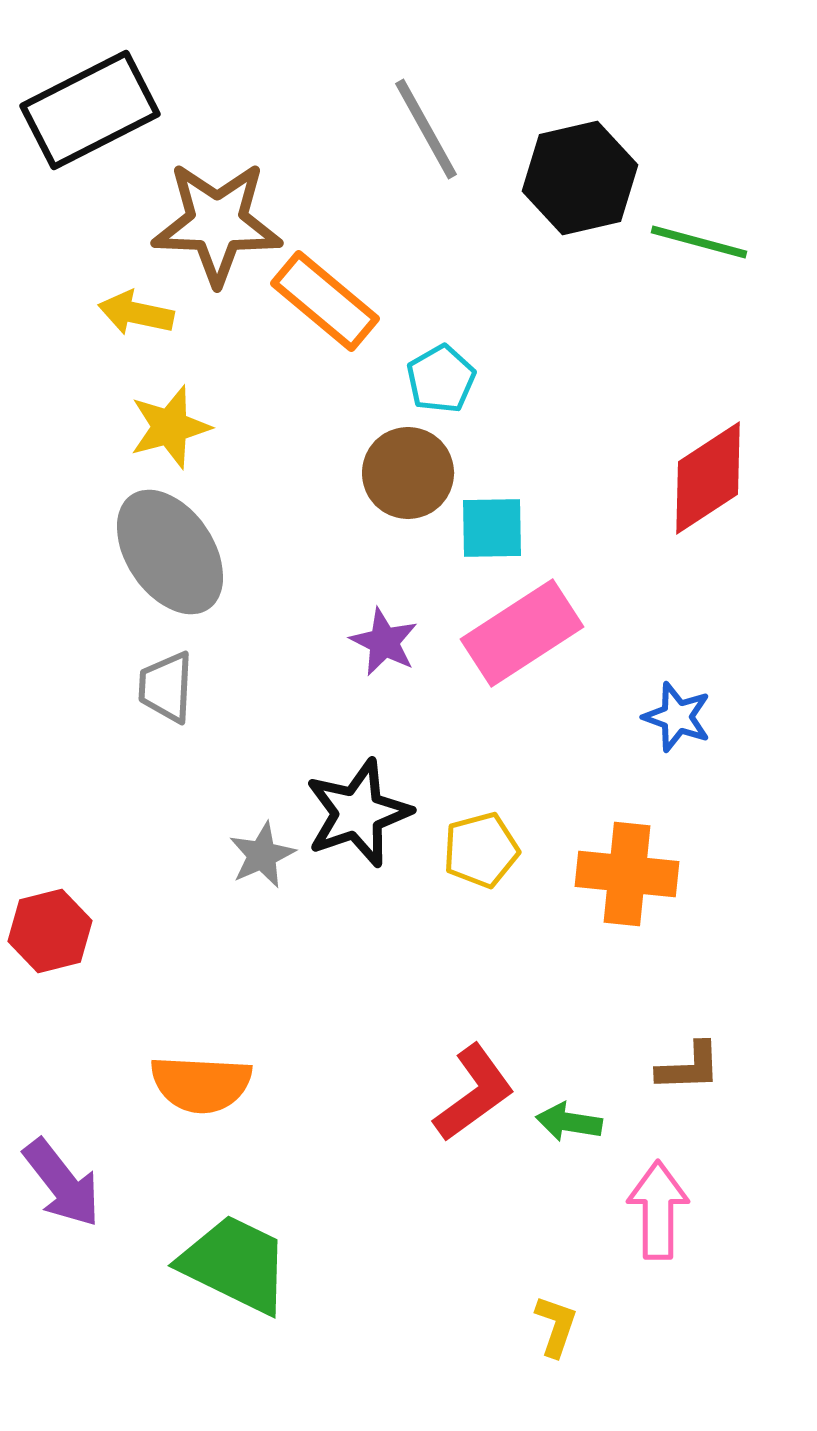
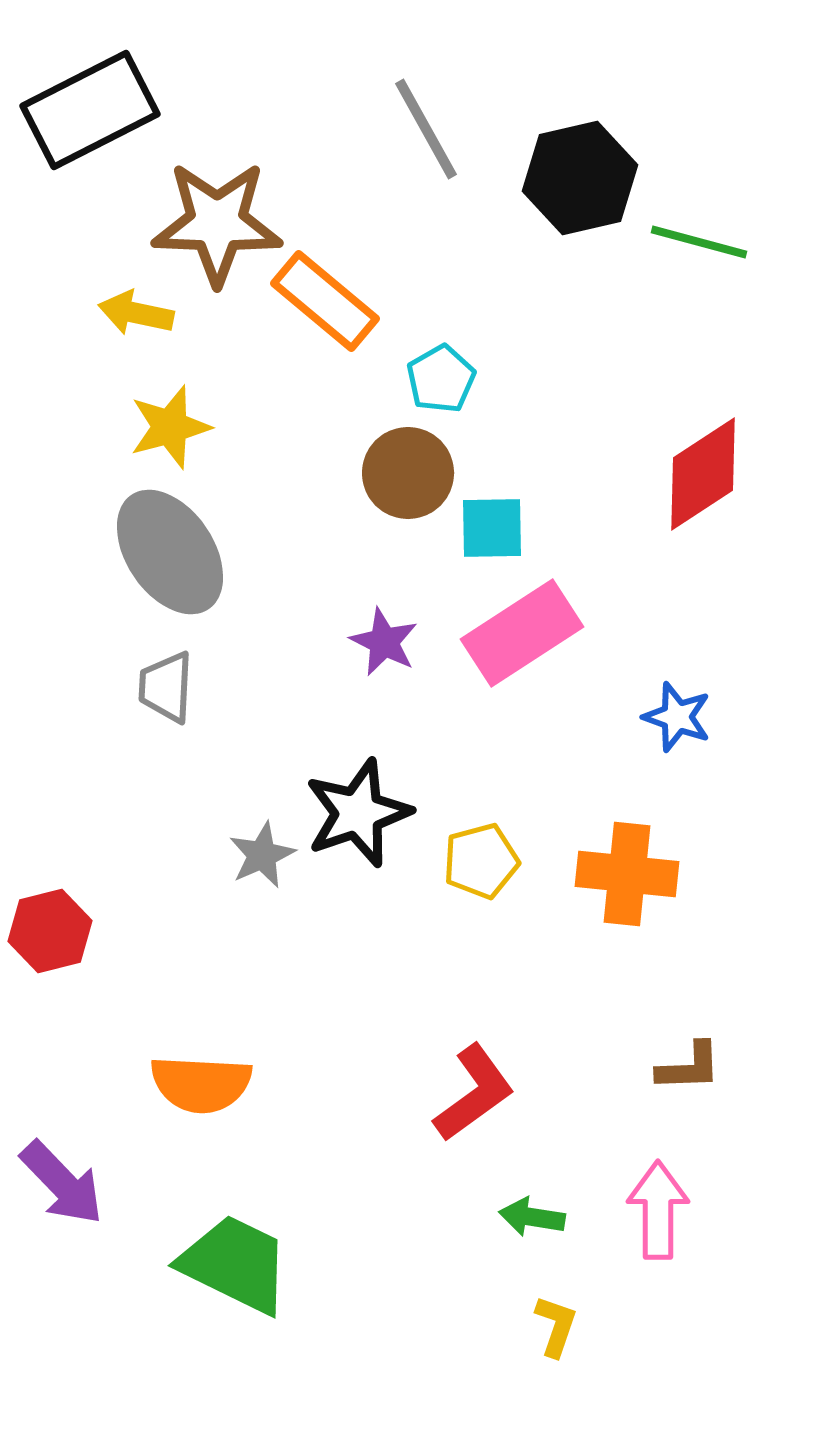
red diamond: moved 5 px left, 4 px up
yellow pentagon: moved 11 px down
green arrow: moved 37 px left, 95 px down
purple arrow: rotated 6 degrees counterclockwise
